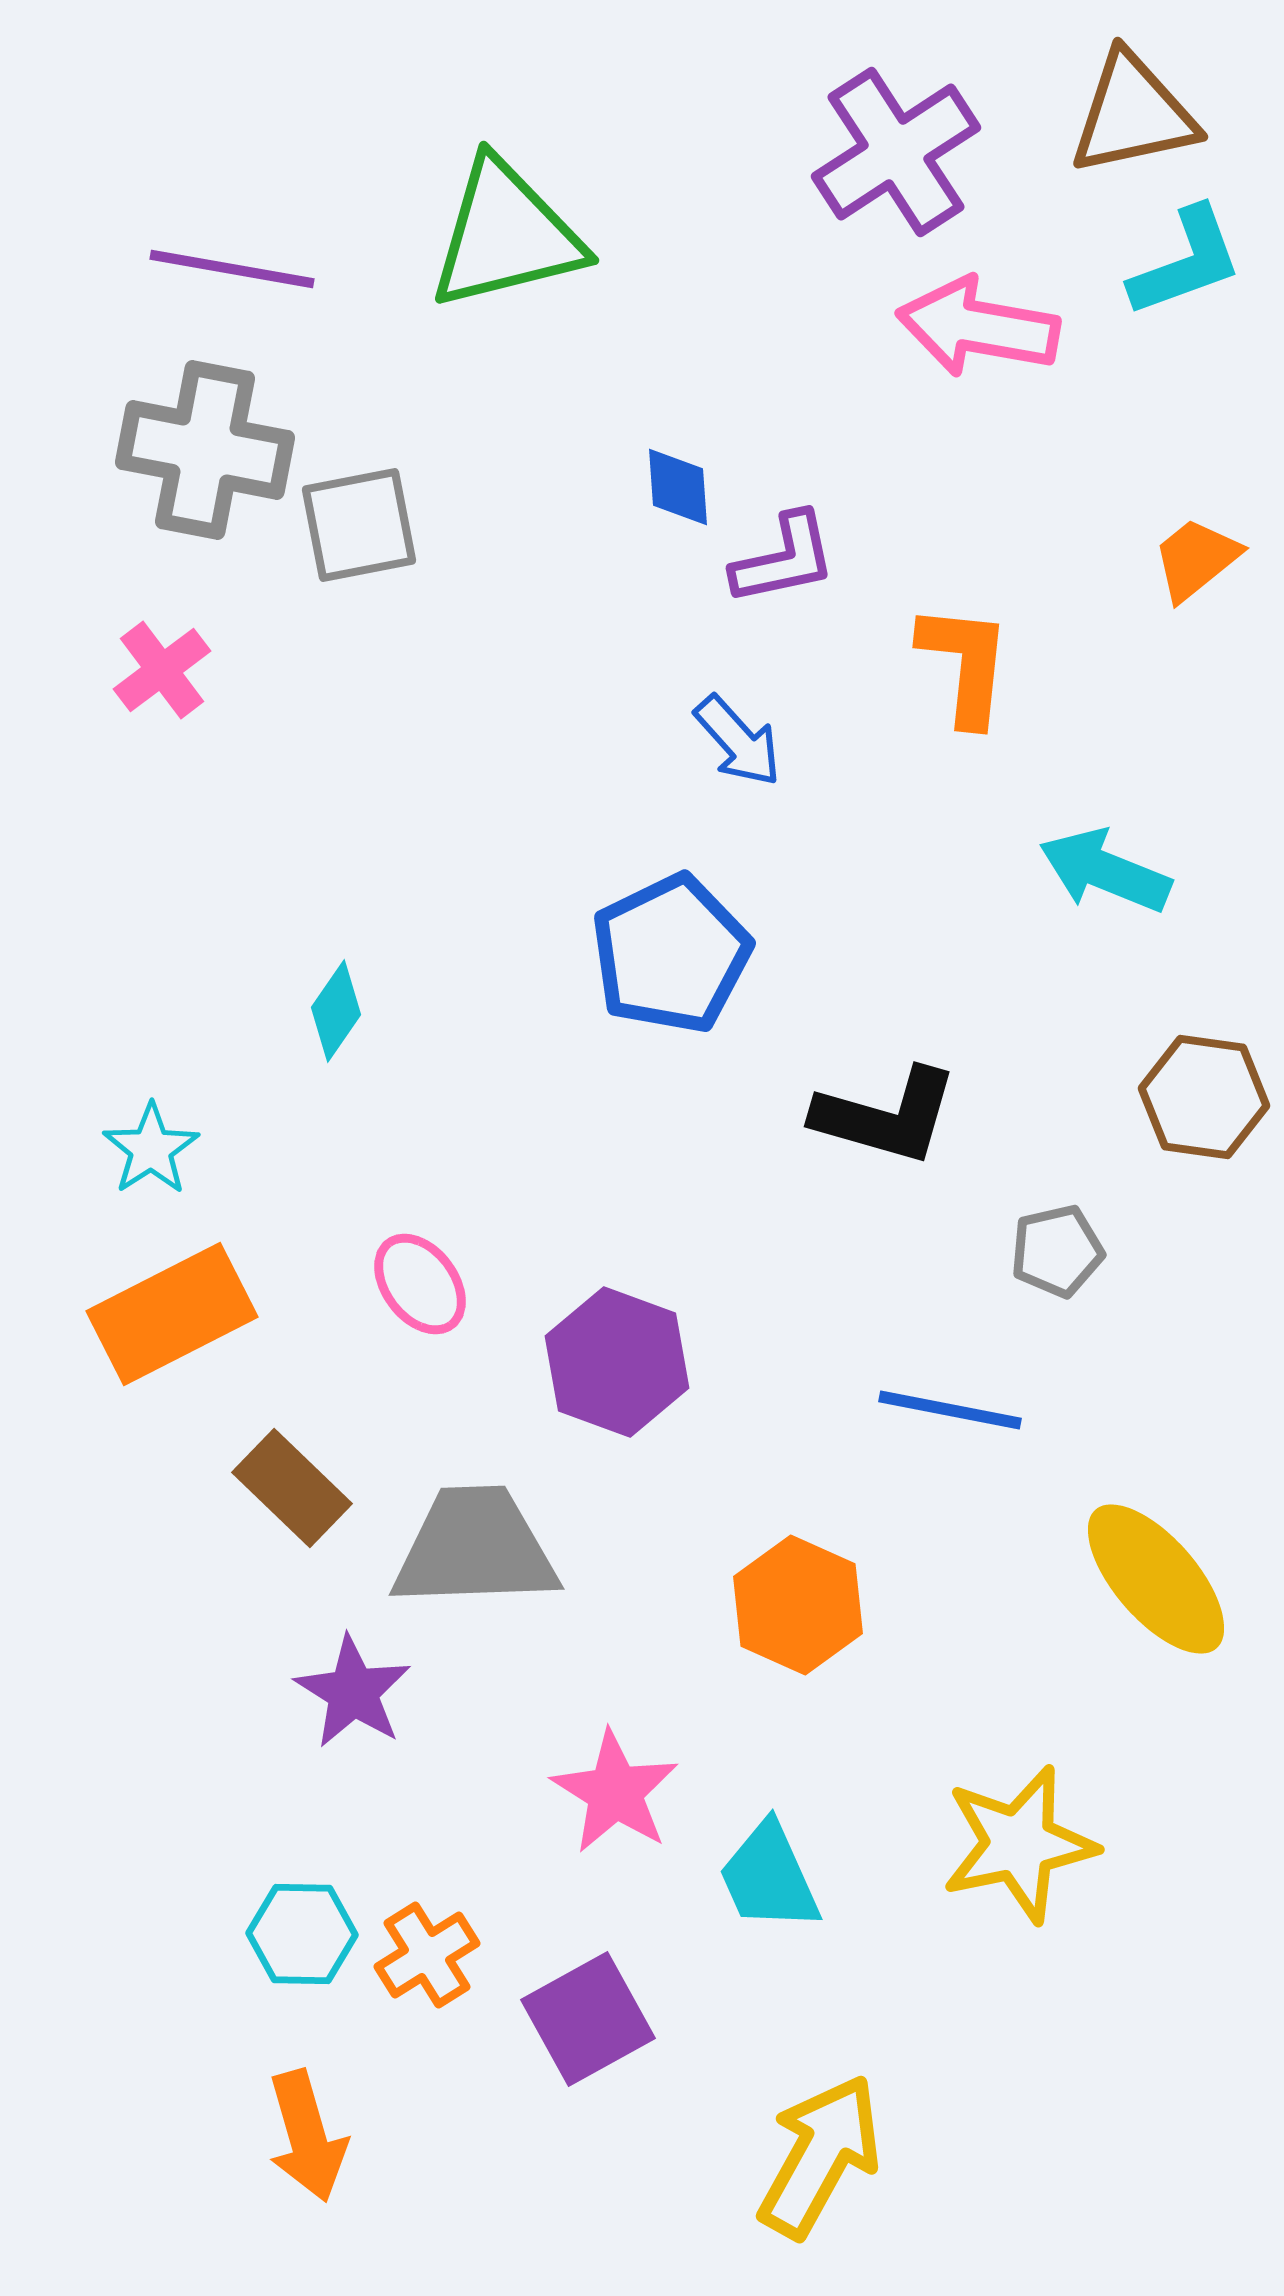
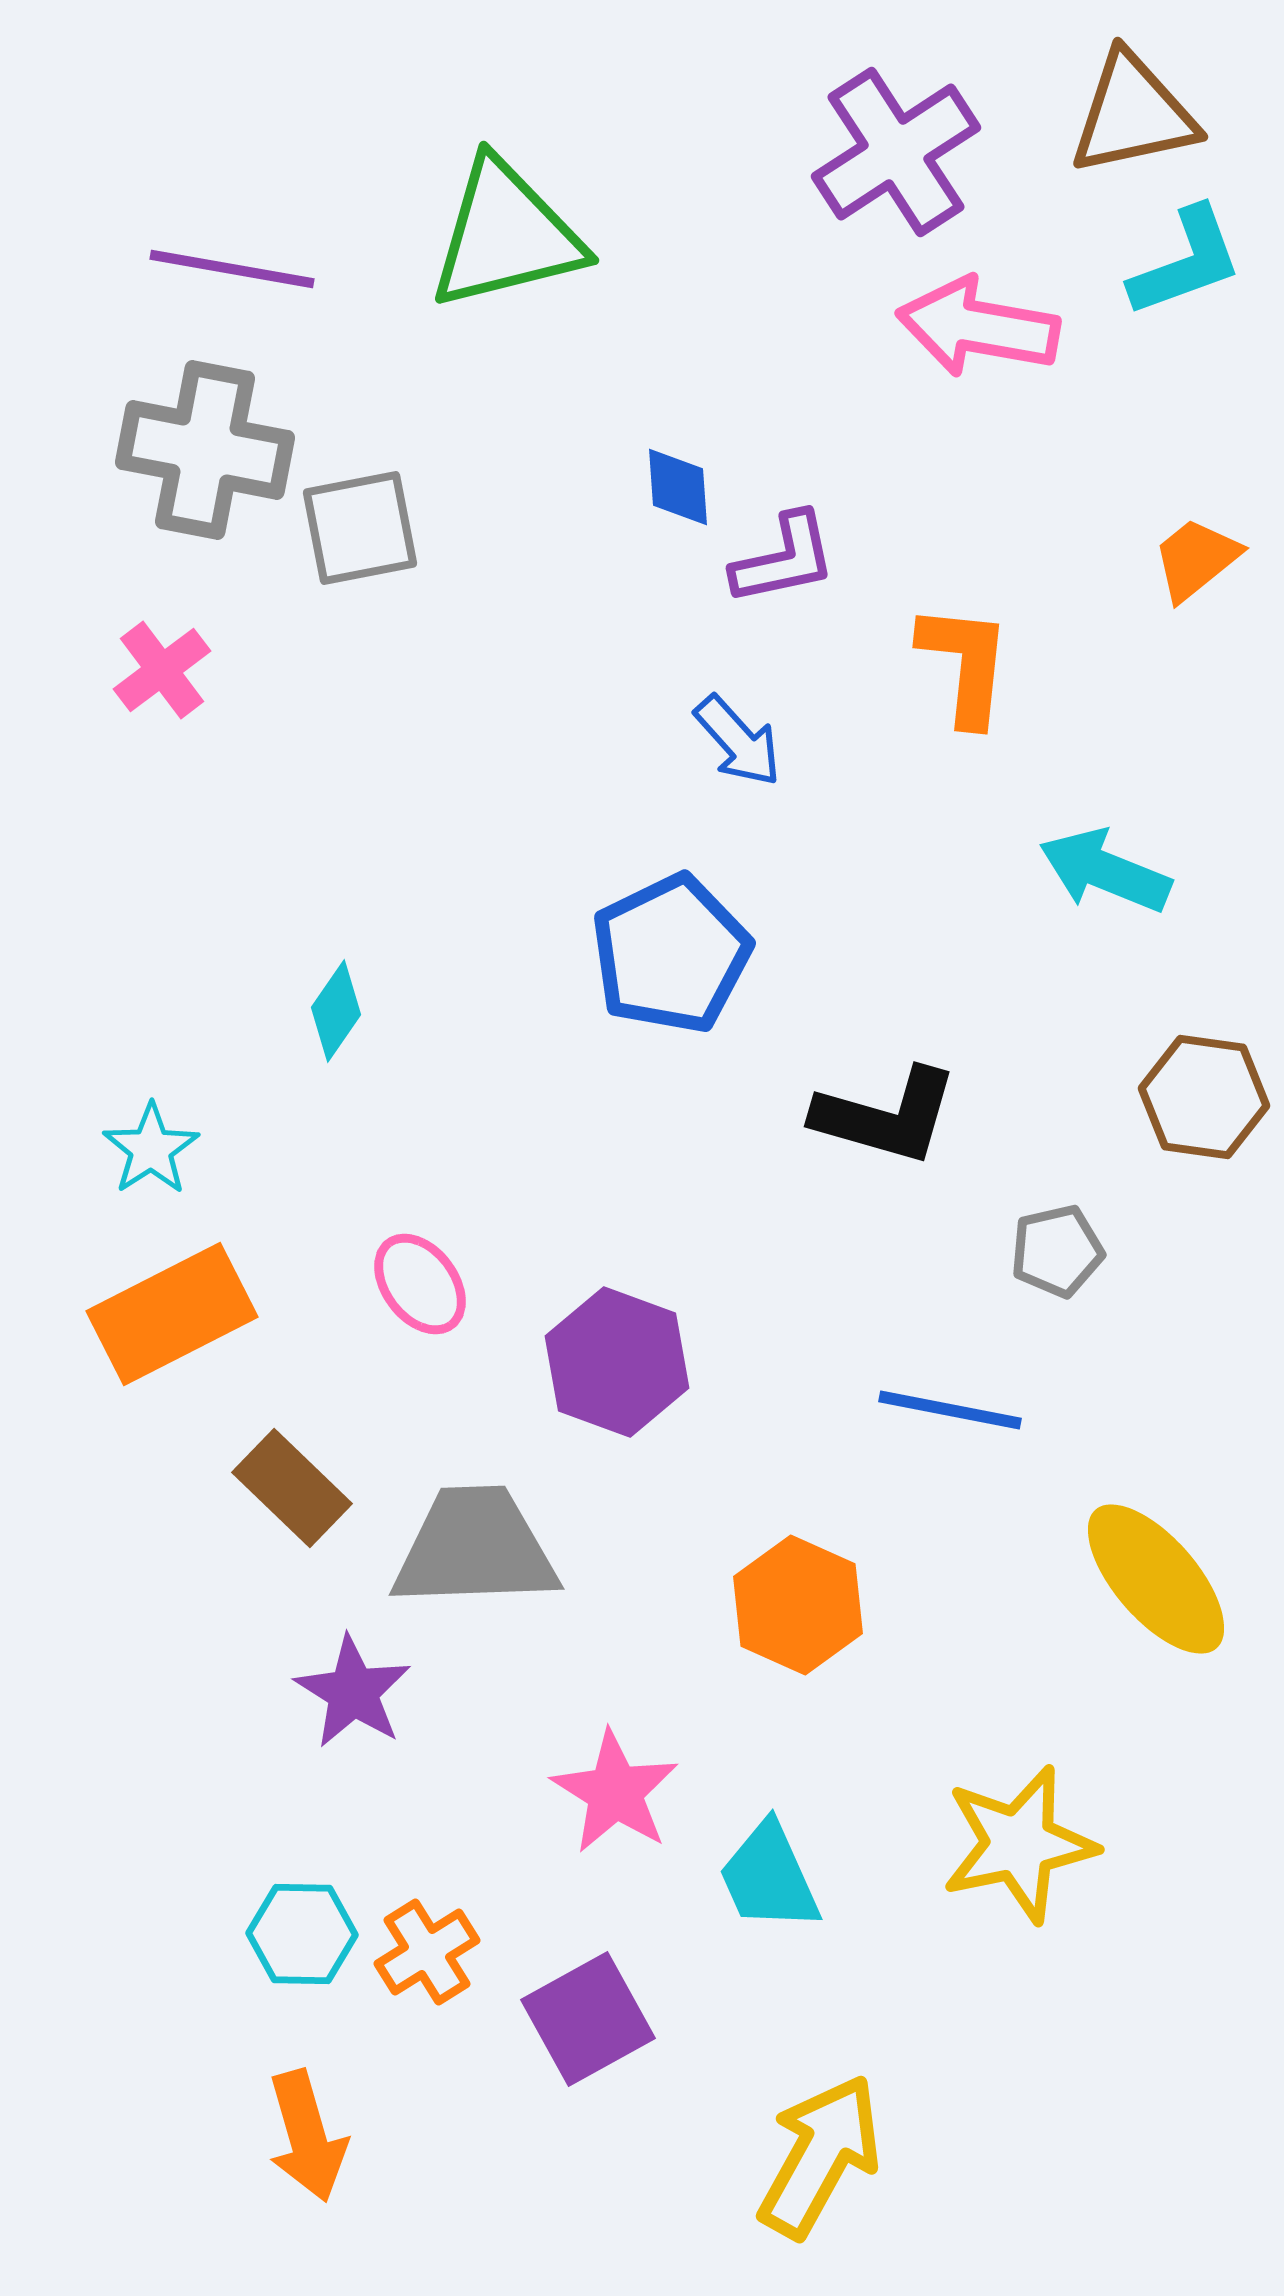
gray square: moved 1 px right, 3 px down
orange cross: moved 3 px up
